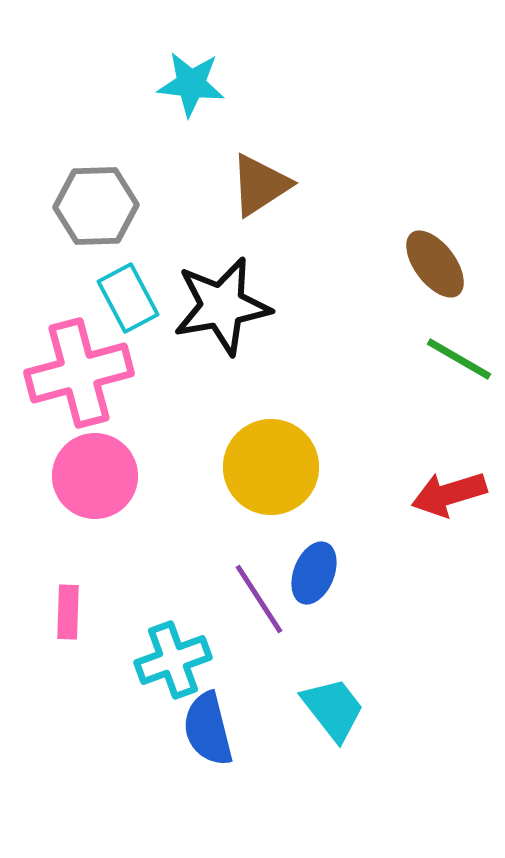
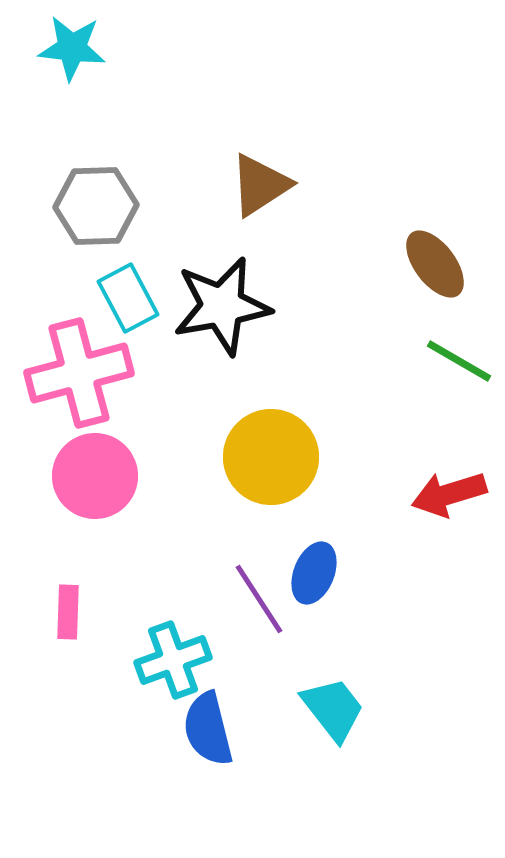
cyan star: moved 119 px left, 36 px up
green line: moved 2 px down
yellow circle: moved 10 px up
